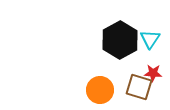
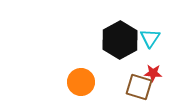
cyan triangle: moved 1 px up
orange circle: moved 19 px left, 8 px up
